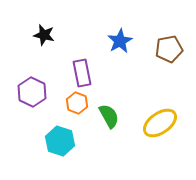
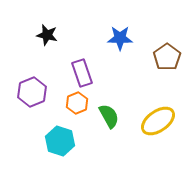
black star: moved 3 px right
blue star: moved 3 px up; rotated 30 degrees clockwise
brown pentagon: moved 2 px left, 8 px down; rotated 24 degrees counterclockwise
purple rectangle: rotated 8 degrees counterclockwise
purple hexagon: rotated 12 degrees clockwise
orange hexagon: rotated 15 degrees clockwise
yellow ellipse: moved 2 px left, 2 px up
